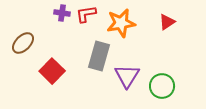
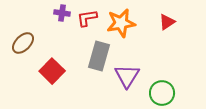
red L-shape: moved 1 px right, 4 px down
green circle: moved 7 px down
